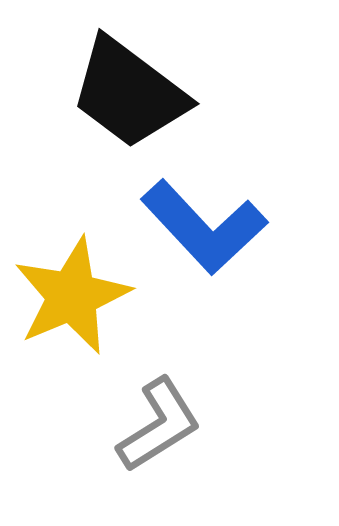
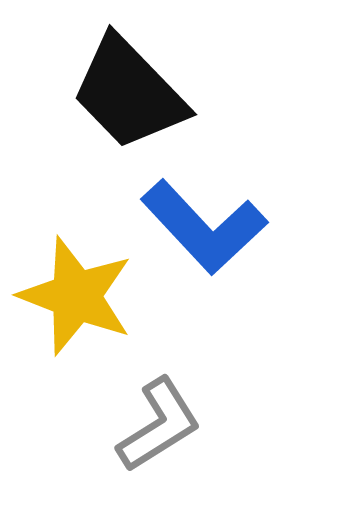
black trapezoid: rotated 9 degrees clockwise
yellow star: moved 4 px right; rotated 28 degrees counterclockwise
